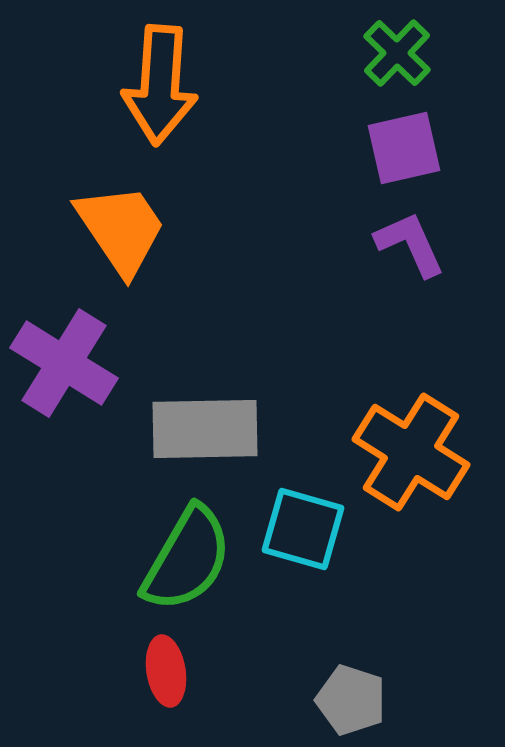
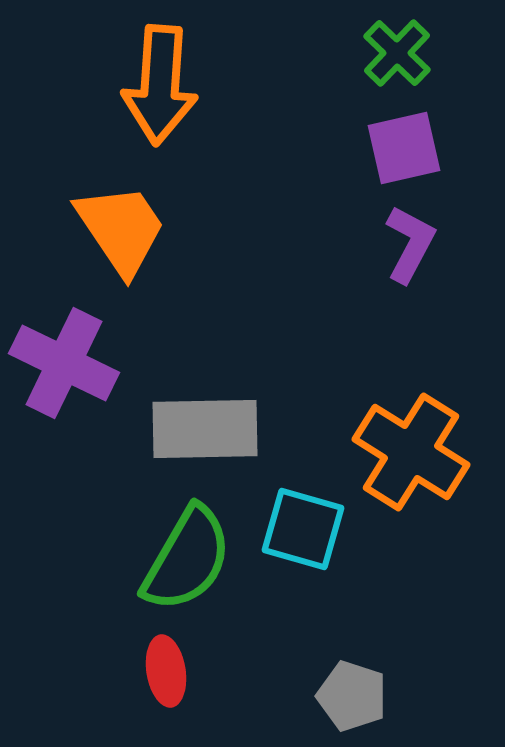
purple L-shape: rotated 52 degrees clockwise
purple cross: rotated 6 degrees counterclockwise
gray pentagon: moved 1 px right, 4 px up
